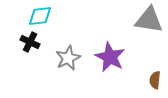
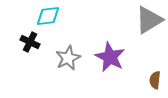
cyan diamond: moved 8 px right
gray triangle: rotated 40 degrees counterclockwise
